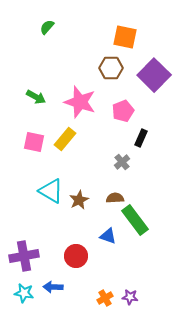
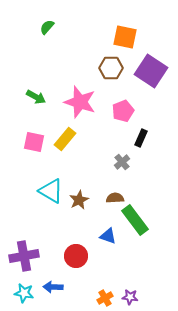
purple square: moved 3 px left, 4 px up; rotated 12 degrees counterclockwise
